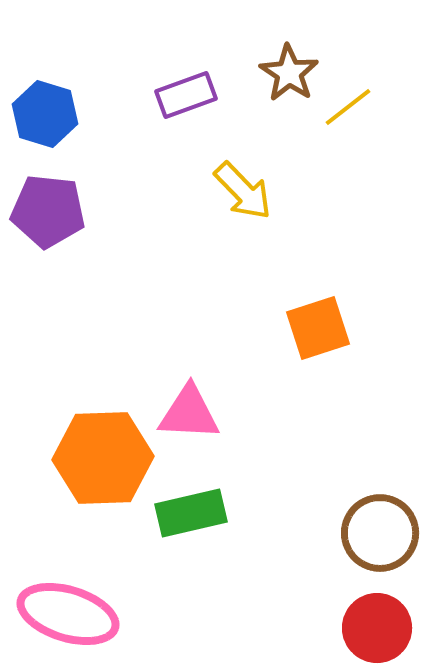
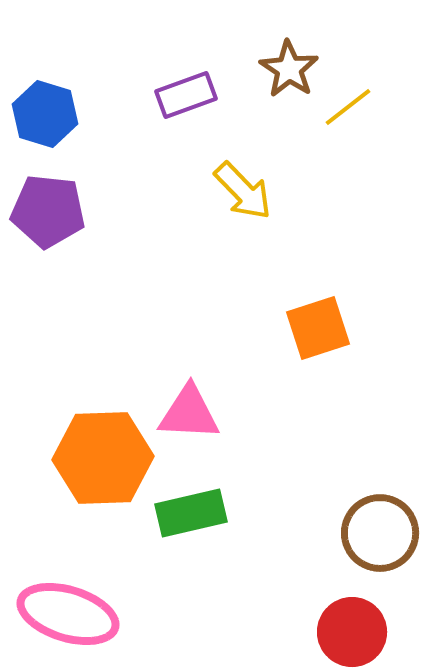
brown star: moved 4 px up
red circle: moved 25 px left, 4 px down
